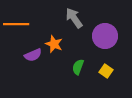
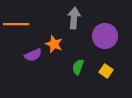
gray arrow: rotated 40 degrees clockwise
